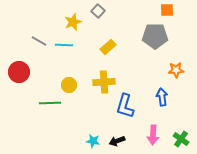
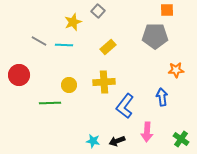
red circle: moved 3 px down
blue L-shape: rotated 20 degrees clockwise
pink arrow: moved 6 px left, 3 px up
